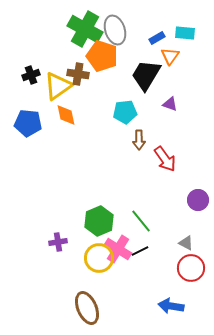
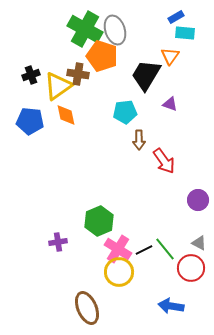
blue rectangle: moved 19 px right, 21 px up
blue pentagon: moved 2 px right, 2 px up
red arrow: moved 1 px left, 2 px down
green line: moved 24 px right, 28 px down
gray triangle: moved 13 px right
black line: moved 4 px right, 1 px up
yellow circle: moved 20 px right, 14 px down
